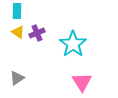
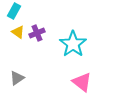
cyan rectangle: moved 3 px left; rotated 28 degrees clockwise
pink triangle: rotated 20 degrees counterclockwise
